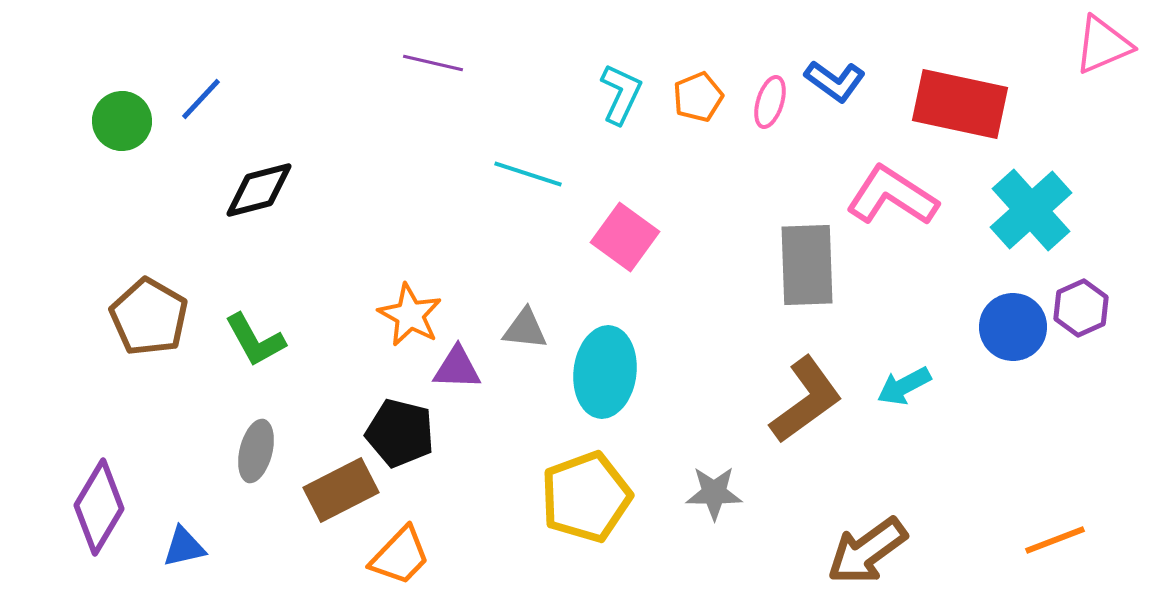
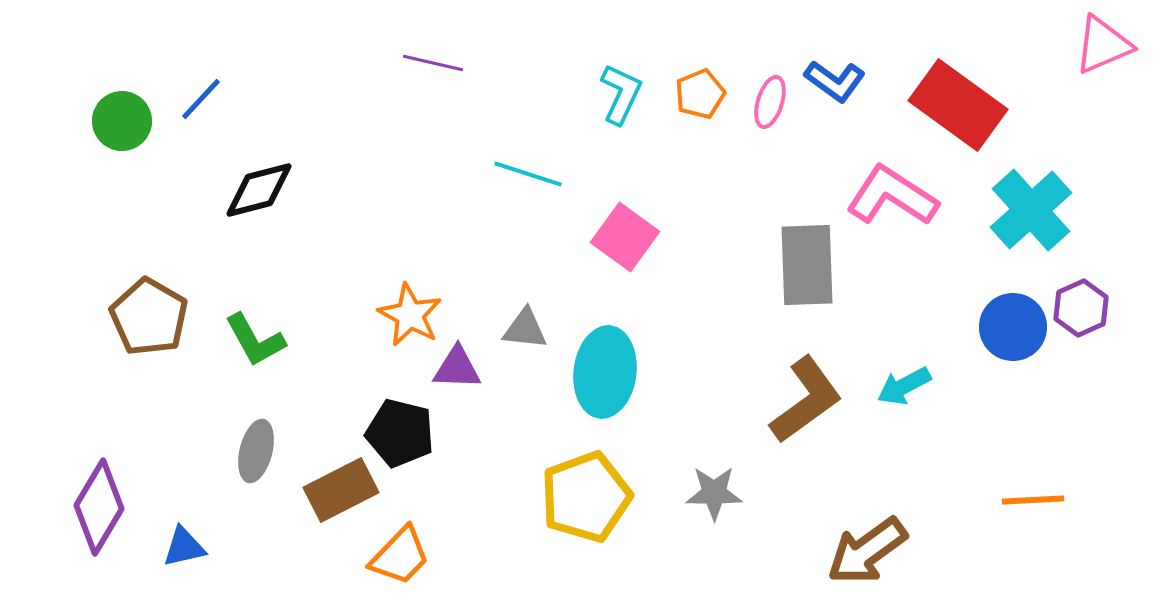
orange pentagon: moved 2 px right, 3 px up
red rectangle: moved 2 px left, 1 px down; rotated 24 degrees clockwise
orange line: moved 22 px left, 40 px up; rotated 18 degrees clockwise
